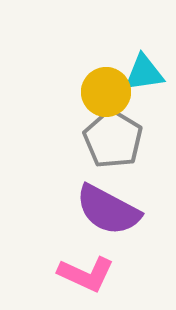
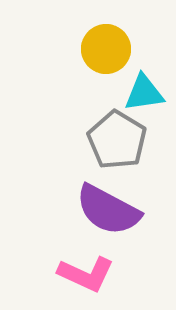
cyan triangle: moved 20 px down
yellow circle: moved 43 px up
gray pentagon: moved 4 px right, 1 px down
